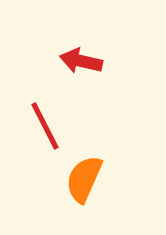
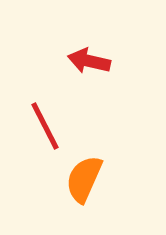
red arrow: moved 8 px right
